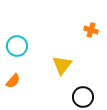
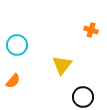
cyan circle: moved 1 px up
